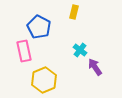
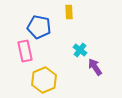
yellow rectangle: moved 5 px left; rotated 16 degrees counterclockwise
blue pentagon: rotated 15 degrees counterclockwise
pink rectangle: moved 1 px right
